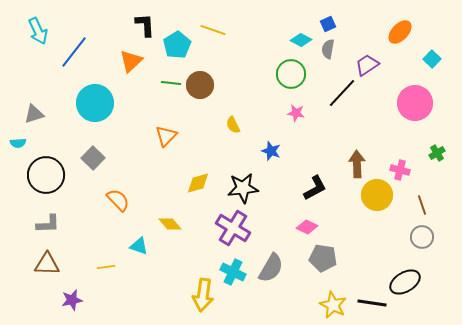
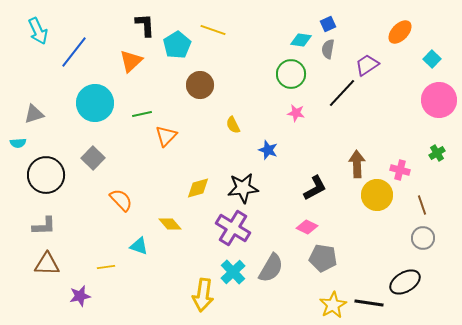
cyan diamond at (301, 40): rotated 20 degrees counterclockwise
green line at (171, 83): moved 29 px left, 31 px down; rotated 18 degrees counterclockwise
pink circle at (415, 103): moved 24 px right, 3 px up
blue star at (271, 151): moved 3 px left, 1 px up
yellow diamond at (198, 183): moved 5 px down
orange semicircle at (118, 200): moved 3 px right
gray L-shape at (48, 224): moved 4 px left, 2 px down
gray circle at (422, 237): moved 1 px right, 1 px down
cyan cross at (233, 272): rotated 20 degrees clockwise
purple star at (72, 300): moved 8 px right, 4 px up
black line at (372, 303): moved 3 px left
yellow star at (333, 305): rotated 16 degrees clockwise
